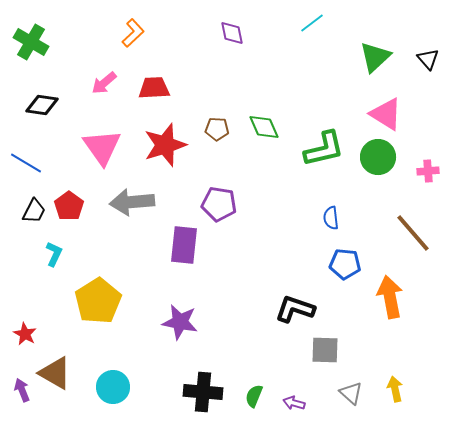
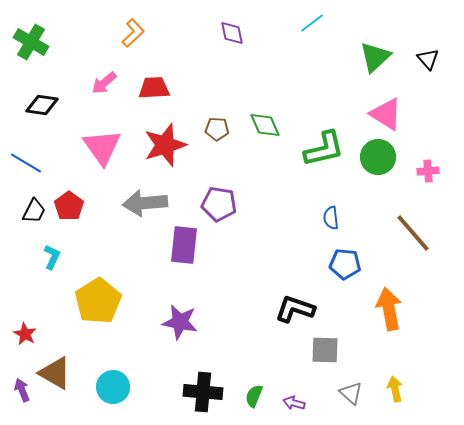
green diamond at (264, 127): moved 1 px right, 2 px up
gray arrow at (132, 202): moved 13 px right, 1 px down
cyan L-shape at (54, 254): moved 2 px left, 3 px down
orange arrow at (390, 297): moved 1 px left, 12 px down
